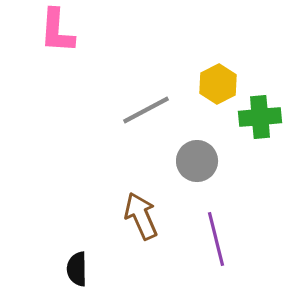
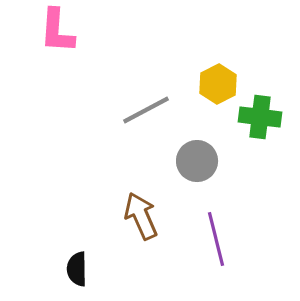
green cross: rotated 12 degrees clockwise
